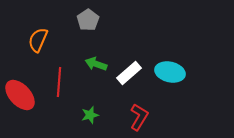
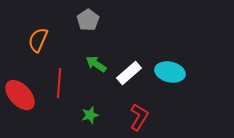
green arrow: rotated 15 degrees clockwise
red line: moved 1 px down
